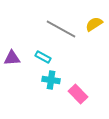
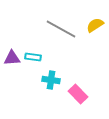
yellow semicircle: moved 1 px right, 1 px down
cyan rectangle: moved 10 px left; rotated 21 degrees counterclockwise
